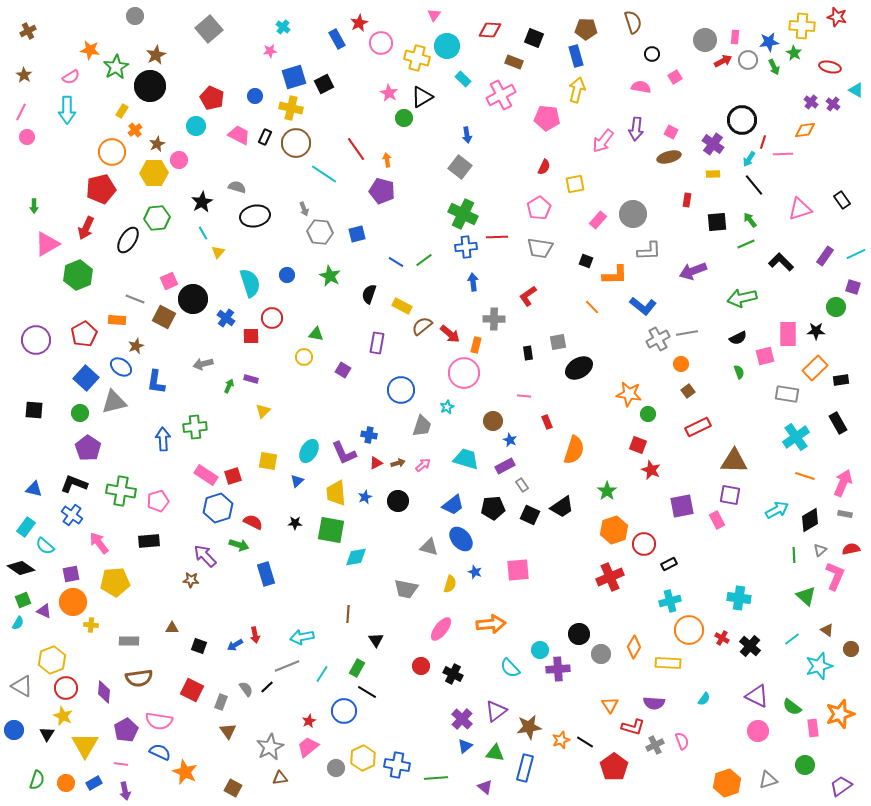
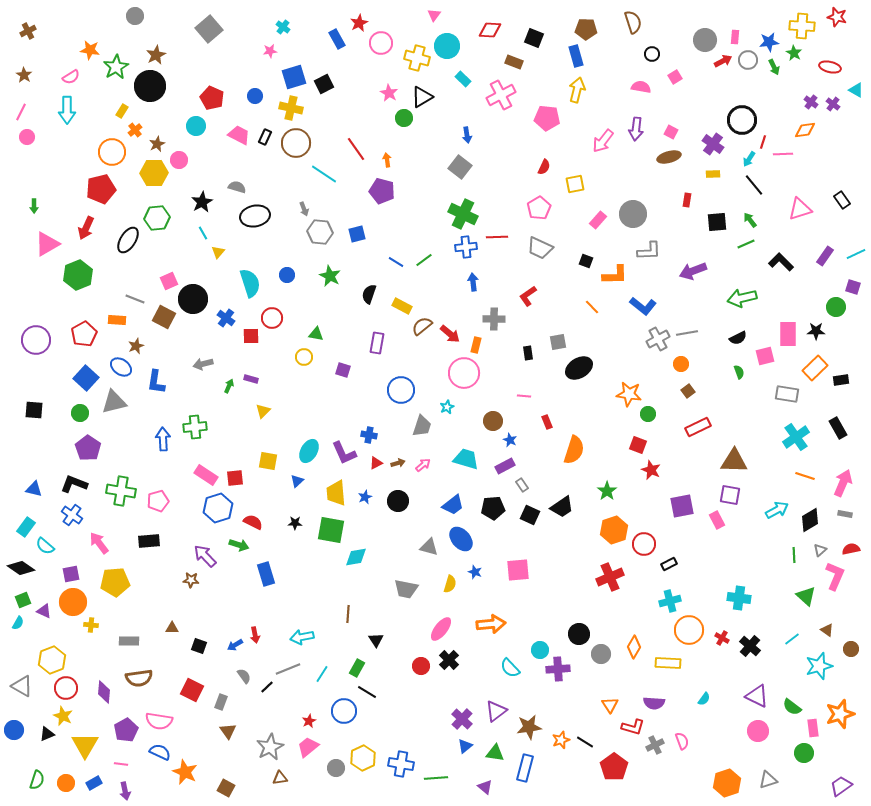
gray trapezoid at (540, 248): rotated 16 degrees clockwise
purple square at (343, 370): rotated 14 degrees counterclockwise
black rectangle at (838, 423): moved 5 px down
red square at (233, 476): moved 2 px right, 2 px down; rotated 12 degrees clockwise
gray line at (287, 666): moved 1 px right, 3 px down
black cross at (453, 674): moved 4 px left, 14 px up; rotated 18 degrees clockwise
gray semicircle at (246, 689): moved 2 px left, 13 px up
black triangle at (47, 734): rotated 35 degrees clockwise
blue cross at (397, 765): moved 4 px right, 1 px up
green circle at (805, 765): moved 1 px left, 12 px up
brown square at (233, 788): moved 7 px left
